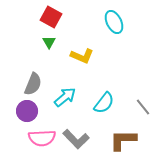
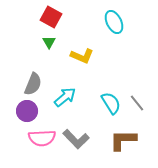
cyan semicircle: moved 7 px right; rotated 70 degrees counterclockwise
gray line: moved 6 px left, 4 px up
